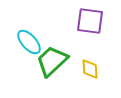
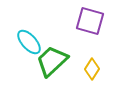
purple square: rotated 8 degrees clockwise
yellow diamond: moved 2 px right; rotated 35 degrees clockwise
